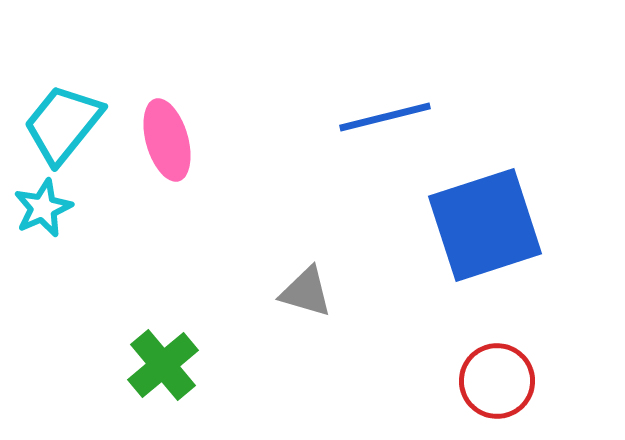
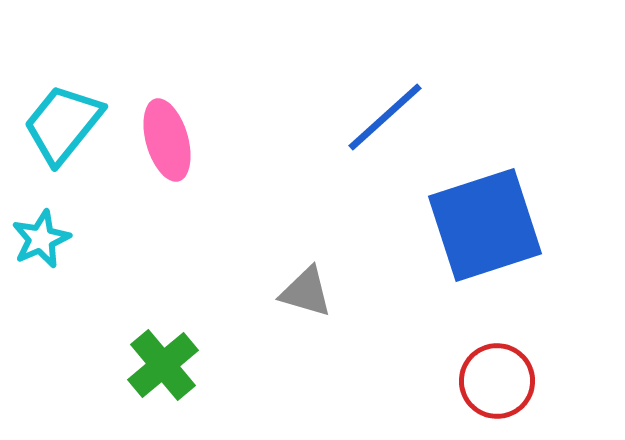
blue line: rotated 28 degrees counterclockwise
cyan star: moved 2 px left, 31 px down
